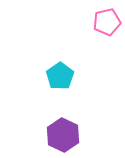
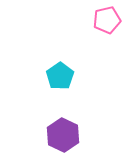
pink pentagon: moved 2 px up
